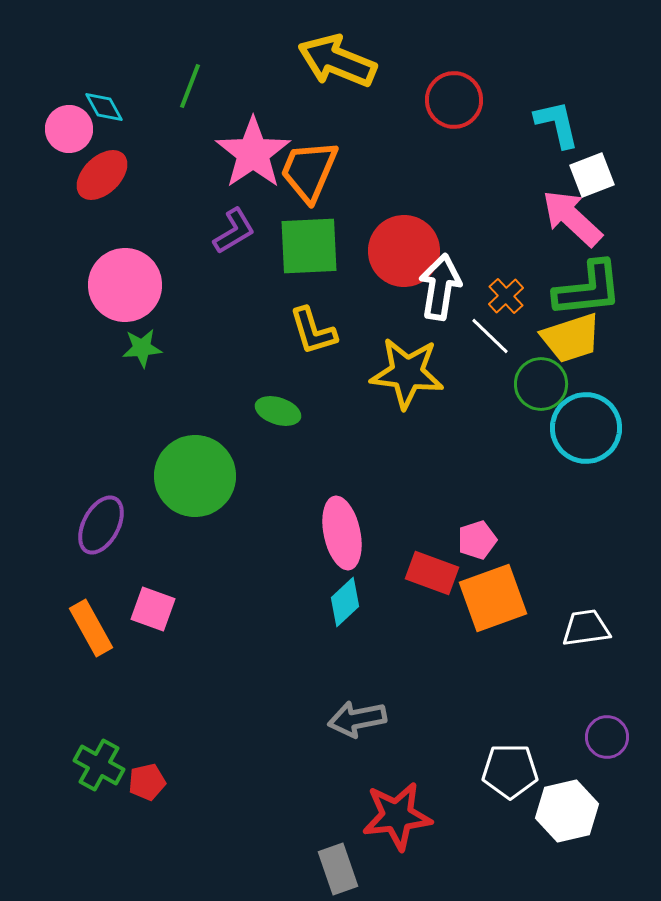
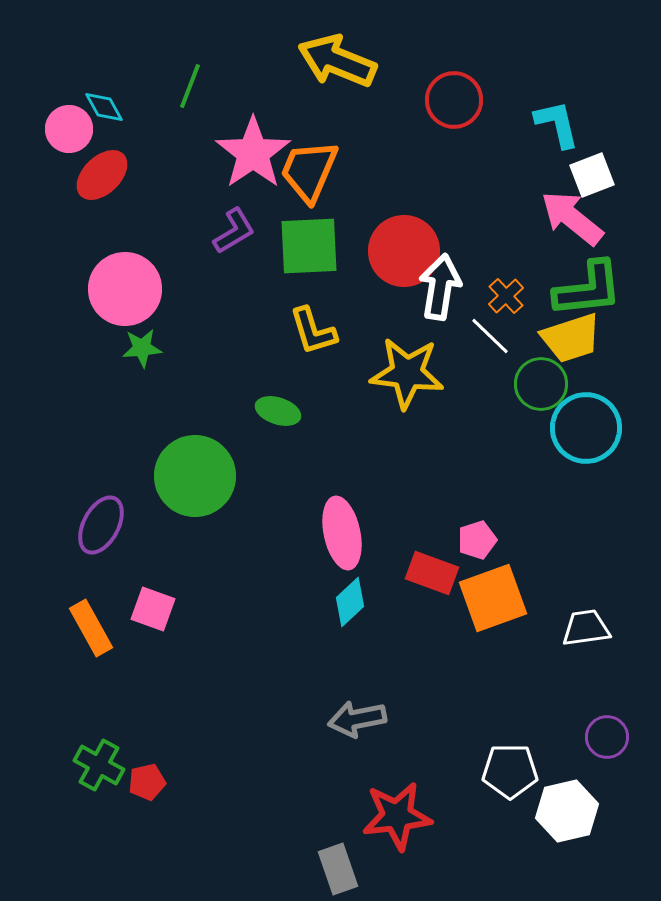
pink arrow at (572, 218): rotated 4 degrees counterclockwise
pink circle at (125, 285): moved 4 px down
cyan diamond at (345, 602): moved 5 px right
